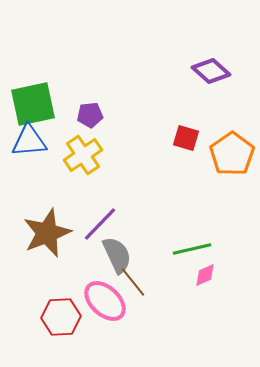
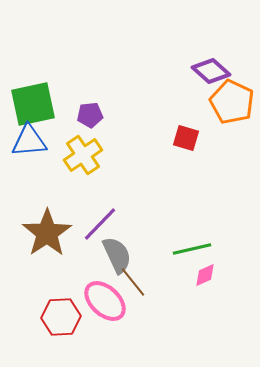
orange pentagon: moved 52 px up; rotated 12 degrees counterclockwise
brown star: rotated 12 degrees counterclockwise
